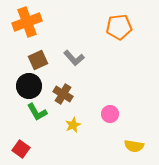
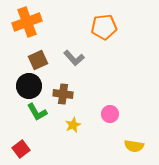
orange pentagon: moved 15 px left
brown cross: rotated 24 degrees counterclockwise
red square: rotated 18 degrees clockwise
